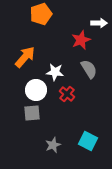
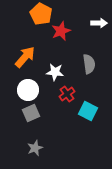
orange pentagon: rotated 25 degrees counterclockwise
red star: moved 20 px left, 9 px up
gray semicircle: moved 5 px up; rotated 24 degrees clockwise
white circle: moved 8 px left
red cross: rotated 14 degrees clockwise
gray square: moved 1 px left; rotated 18 degrees counterclockwise
cyan square: moved 30 px up
gray star: moved 18 px left, 3 px down
